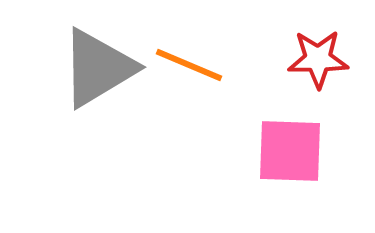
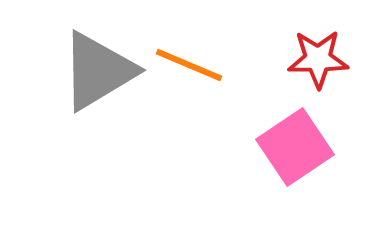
gray triangle: moved 3 px down
pink square: moved 5 px right, 4 px up; rotated 36 degrees counterclockwise
